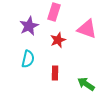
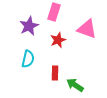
green arrow: moved 11 px left, 1 px down
